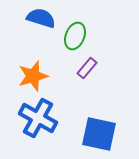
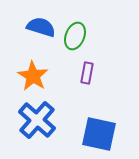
blue semicircle: moved 9 px down
purple rectangle: moved 5 px down; rotated 30 degrees counterclockwise
orange star: rotated 24 degrees counterclockwise
blue cross: moved 1 px left, 2 px down; rotated 12 degrees clockwise
